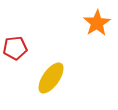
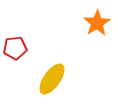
yellow ellipse: moved 1 px right, 1 px down
